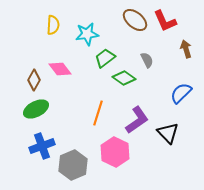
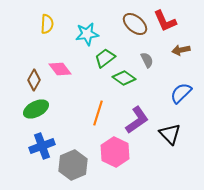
brown ellipse: moved 4 px down
yellow semicircle: moved 6 px left, 1 px up
brown arrow: moved 5 px left, 1 px down; rotated 84 degrees counterclockwise
black triangle: moved 2 px right, 1 px down
